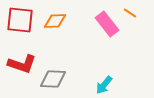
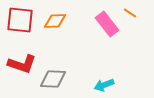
cyan arrow: rotated 30 degrees clockwise
